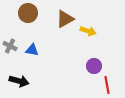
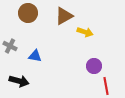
brown triangle: moved 1 px left, 3 px up
yellow arrow: moved 3 px left, 1 px down
blue triangle: moved 3 px right, 6 px down
red line: moved 1 px left, 1 px down
